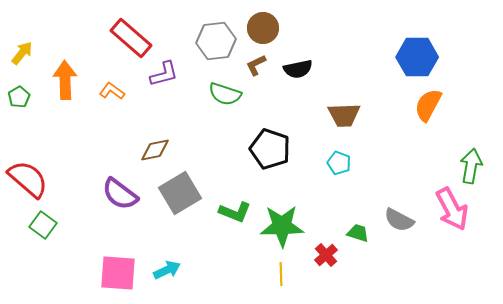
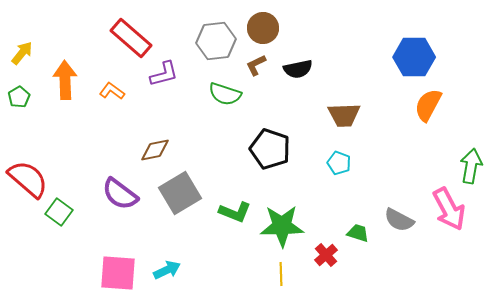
blue hexagon: moved 3 px left
pink arrow: moved 3 px left
green square: moved 16 px right, 13 px up
